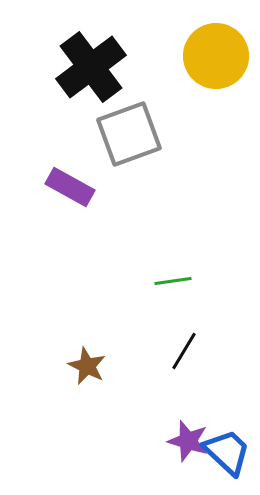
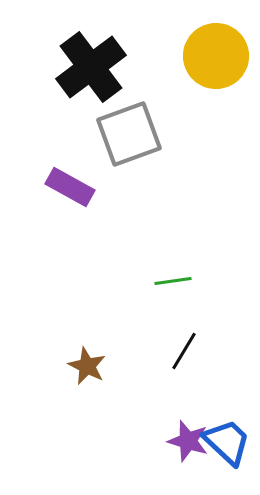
blue trapezoid: moved 10 px up
